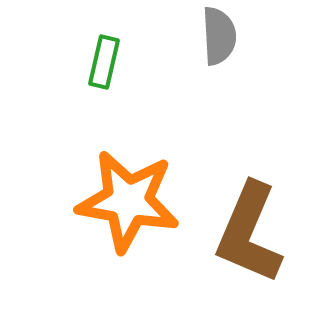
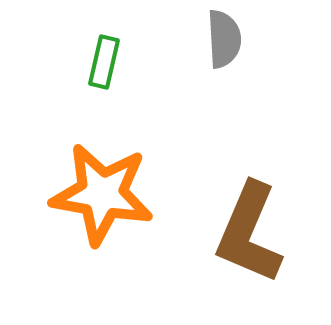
gray semicircle: moved 5 px right, 3 px down
orange star: moved 26 px left, 7 px up
